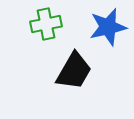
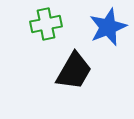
blue star: rotated 9 degrees counterclockwise
